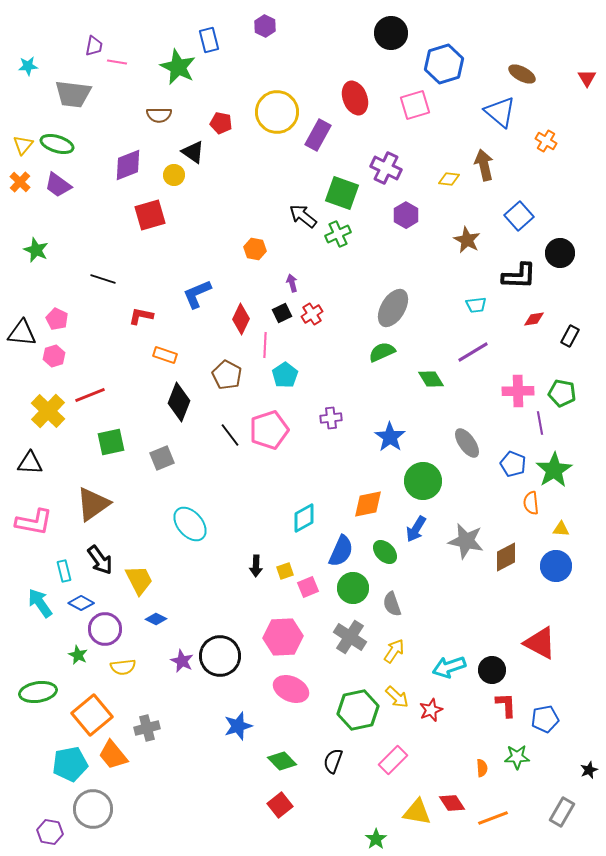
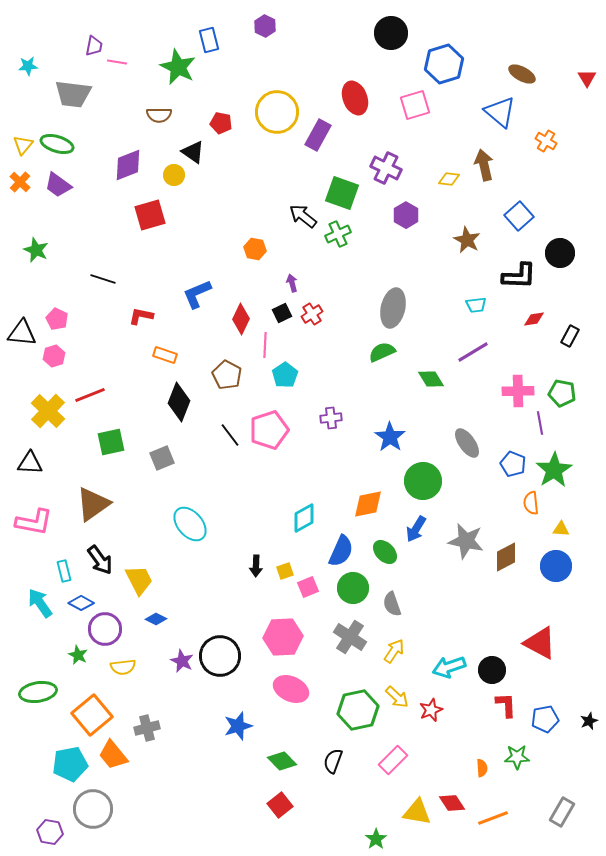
gray ellipse at (393, 308): rotated 18 degrees counterclockwise
black star at (589, 770): moved 49 px up
